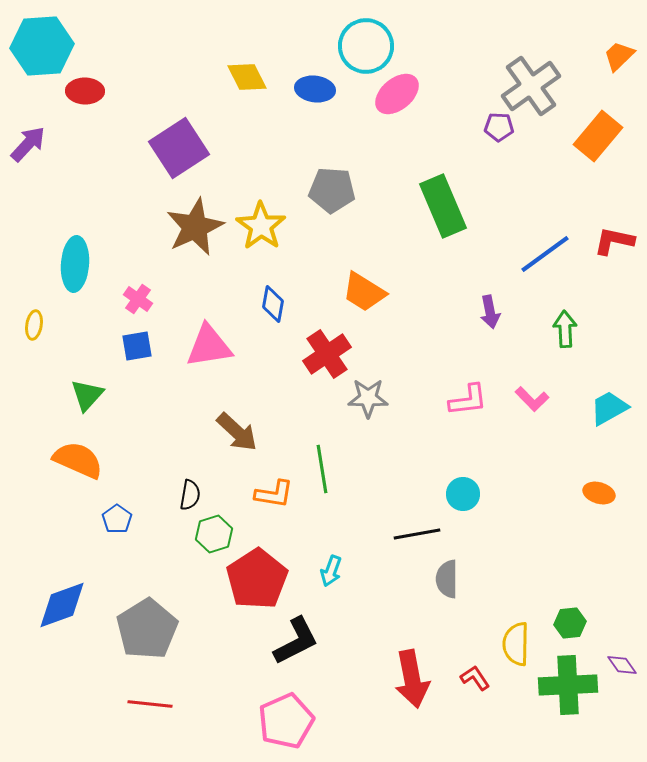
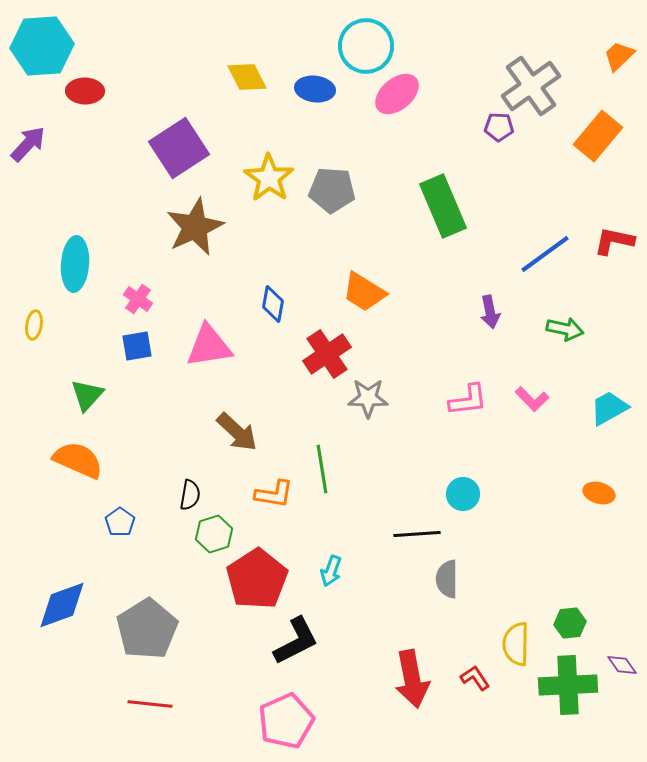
yellow star at (261, 226): moved 8 px right, 48 px up
green arrow at (565, 329): rotated 105 degrees clockwise
blue pentagon at (117, 519): moved 3 px right, 3 px down
black line at (417, 534): rotated 6 degrees clockwise
